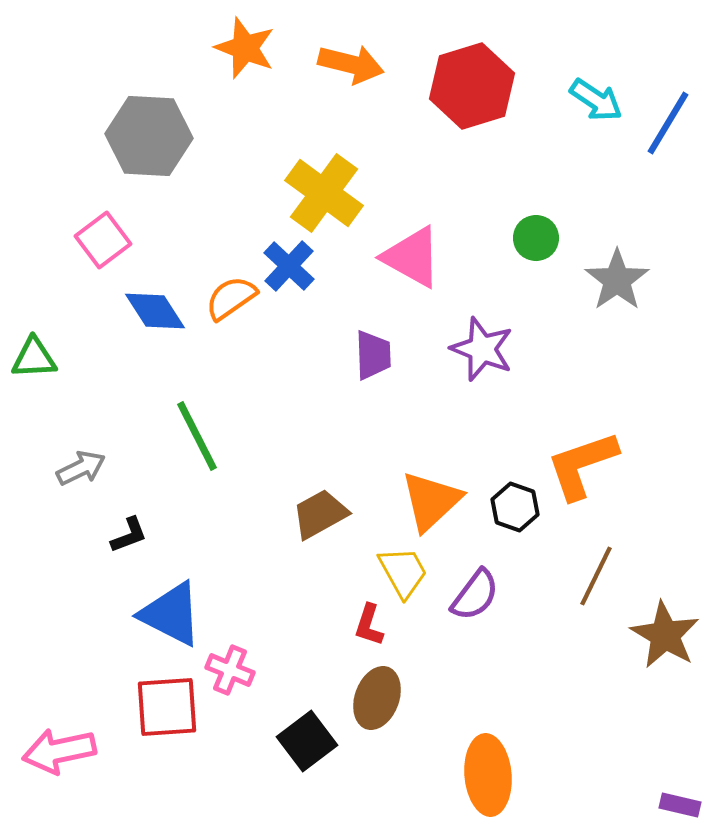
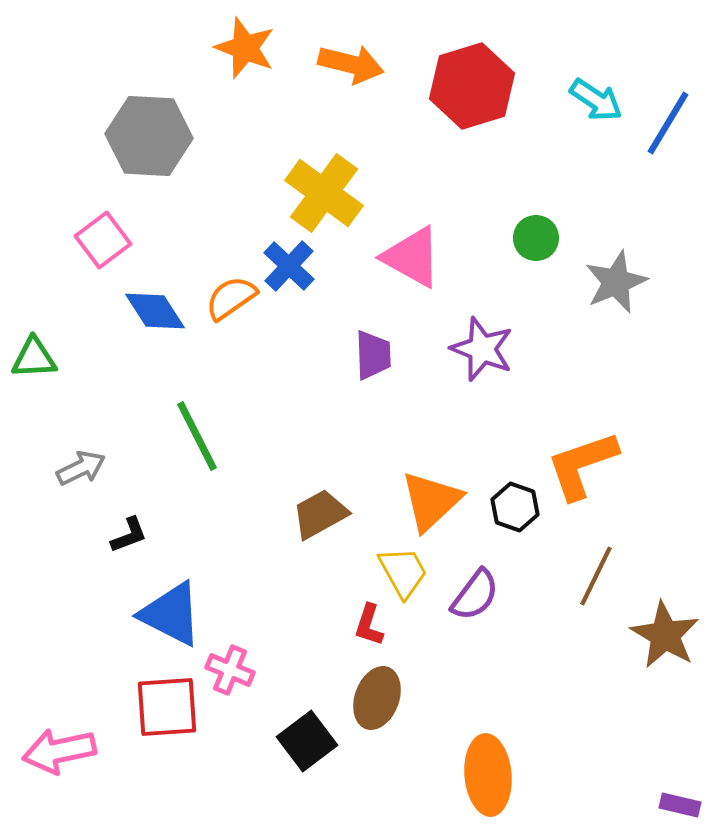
gray star: moved 1 px left, 2 px down; rotated 12 degrees clockwise
